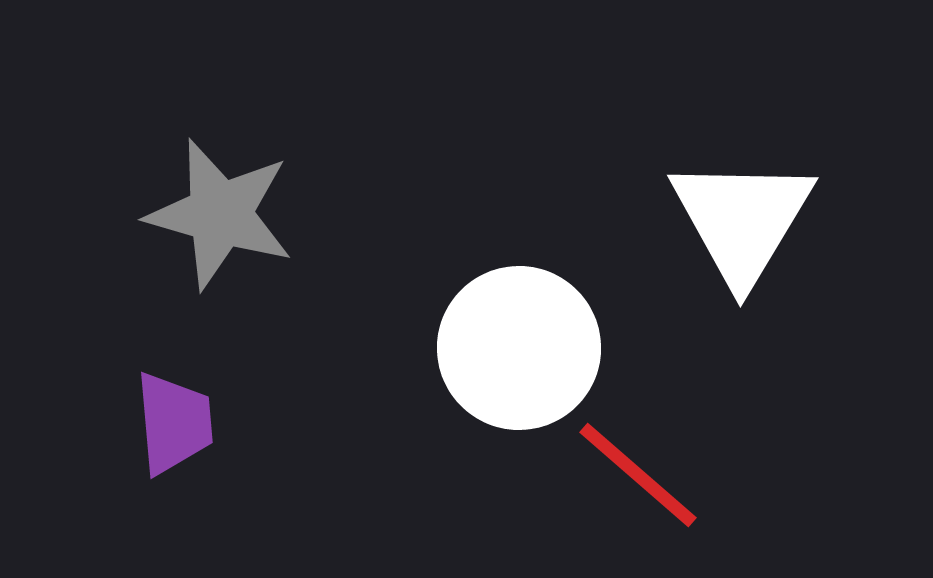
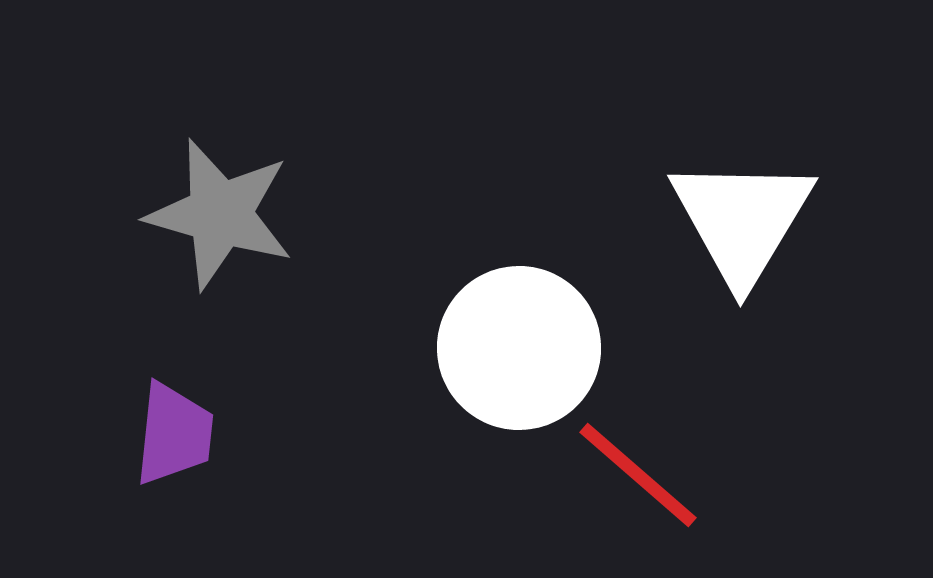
purple trapezoid: moved 11 px down; rotated 11 degrees clockwise
